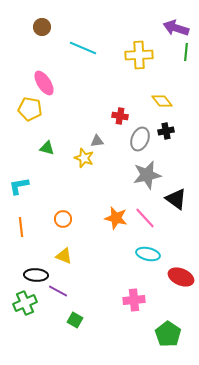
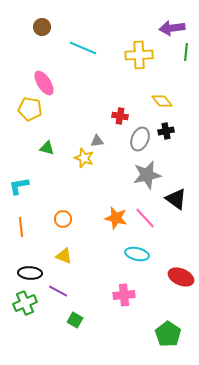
purple arrow: moved 4 px left; rotated 25 degrees counterclockwise
cyan ellipse: moved 11 px left
black ellipse: moved 6 px left, 2 px up
pink cross: moved 10 px left, 5 px up
